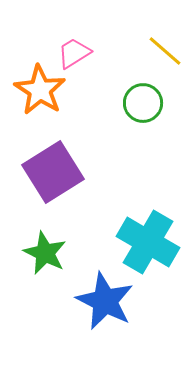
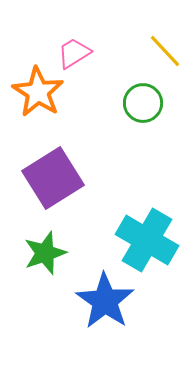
yellow line: rotated 6 degrees clockwise
orange star: moved 2 px left, 2 px down
purple square: moved 6 px down
cyan cross: moved 1 px left, 2 px up
green star: rotated 27 degrees clockwise
blue star: rotated 8 degrees clockwise
